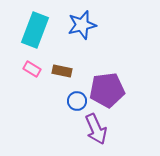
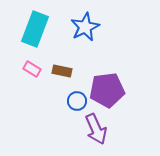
blue star: moved 3 px right, 2 px down; rotated 12 degrees counterclockwise
cyan rectangle: moved 1 px up
